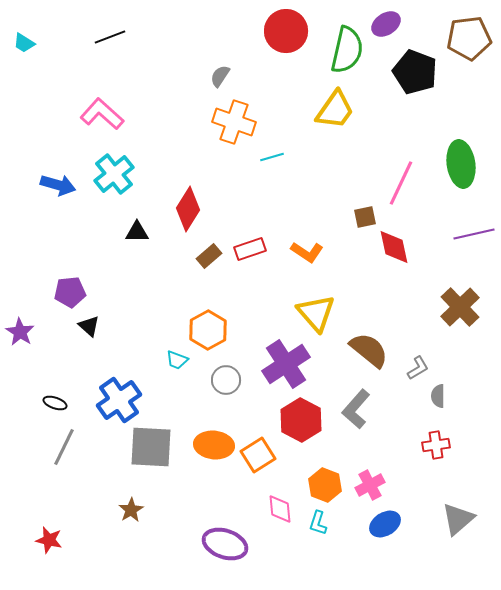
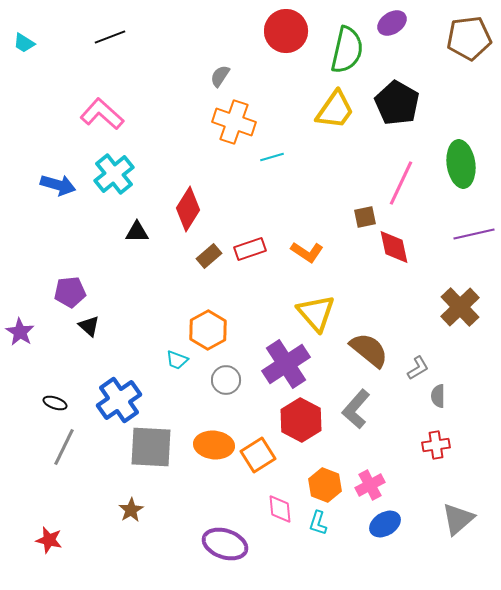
purple ellipse at (386, 24): moved 6 px right, 1 px up
black pentagon at (415, 72): moved 18 px left, 31 px down; rotated 9 degrees clockwise
